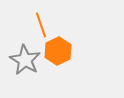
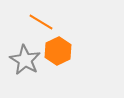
orange line: moved 3 px up; rotated 40 degrees counterclockwise
